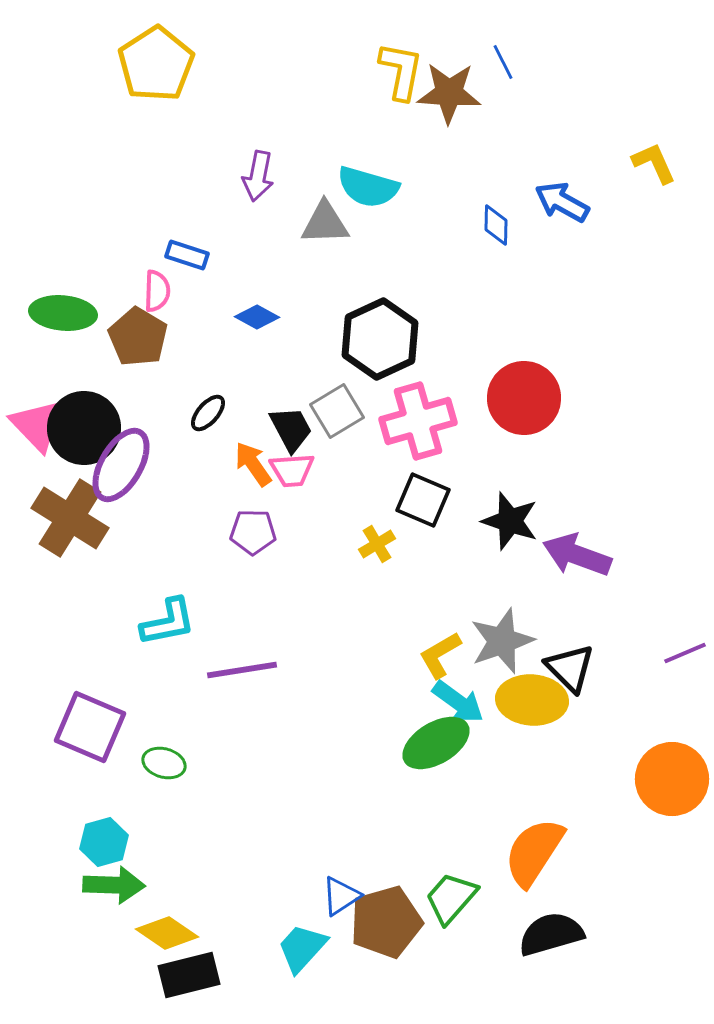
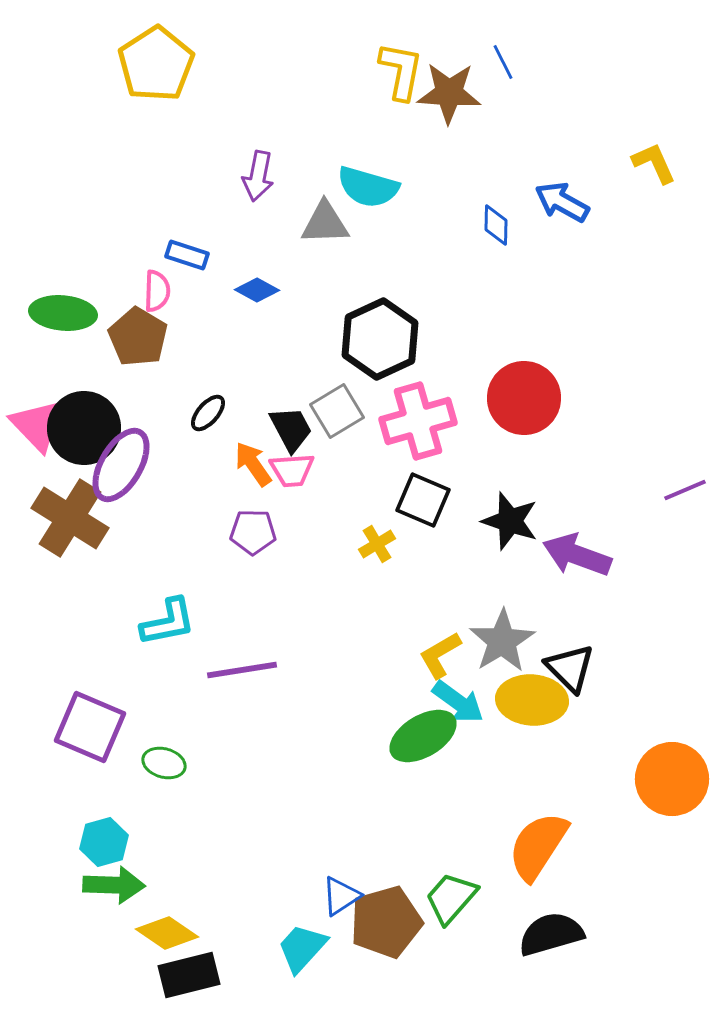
blue diamond at (257, 317): moved 27 px up
gray star at (502, 641): rotated 12 degrees counterclockwise
purple line at (685, 653): moved 163 px up
green ellipse at (436, 743): moved 13 px left, 7 px up
orange semicircle at (534, 852): moved 4 px right, 6 px up
